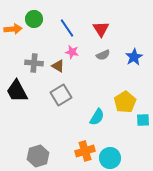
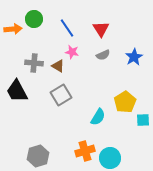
cyan semicircle: moved 1 px right
